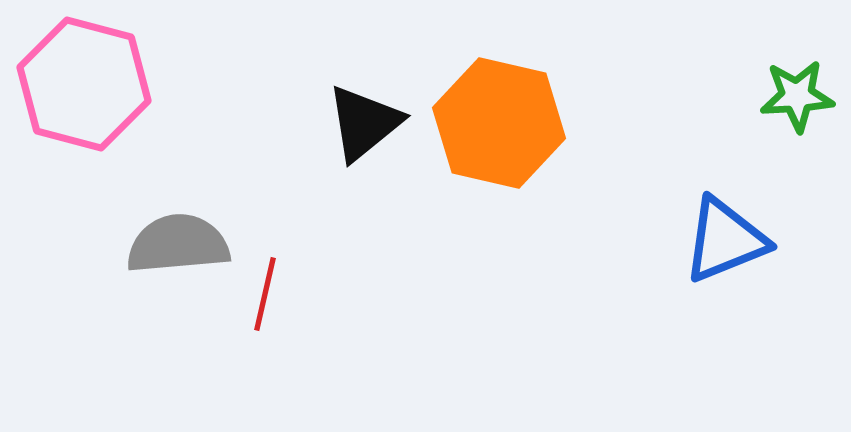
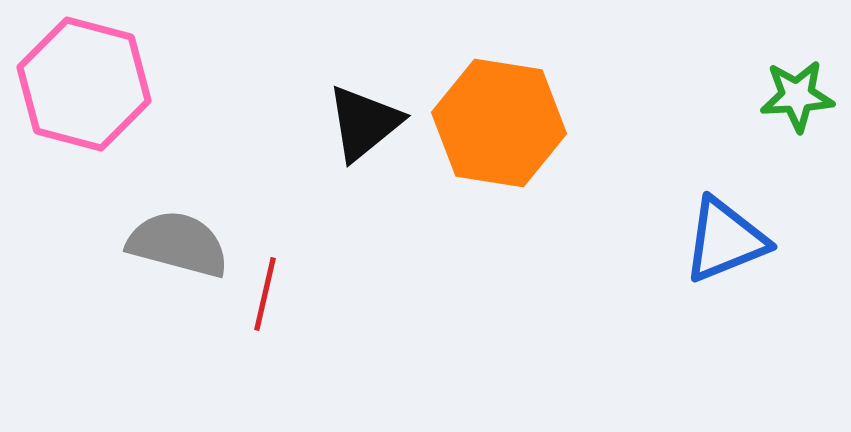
orange hexagon: rotated 4 degrees counterclockwise
gray semicircle: rotated 20 degrees clockwise
